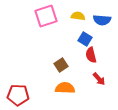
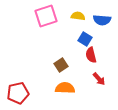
red pentagon: moved 2 px up; rotated 15 degrees counterclockwise
